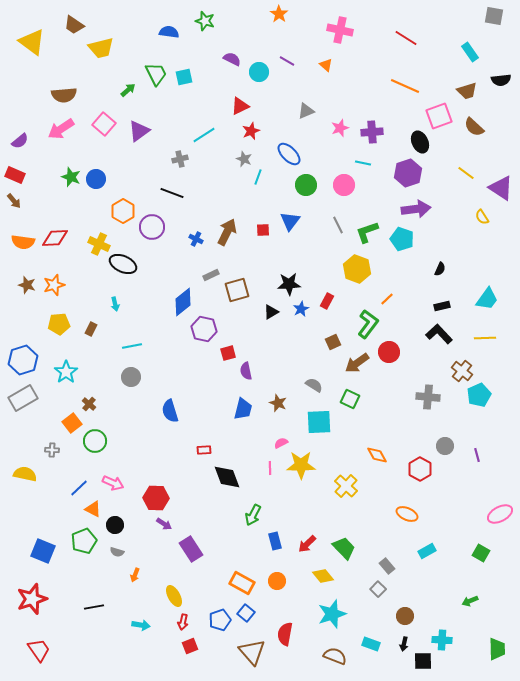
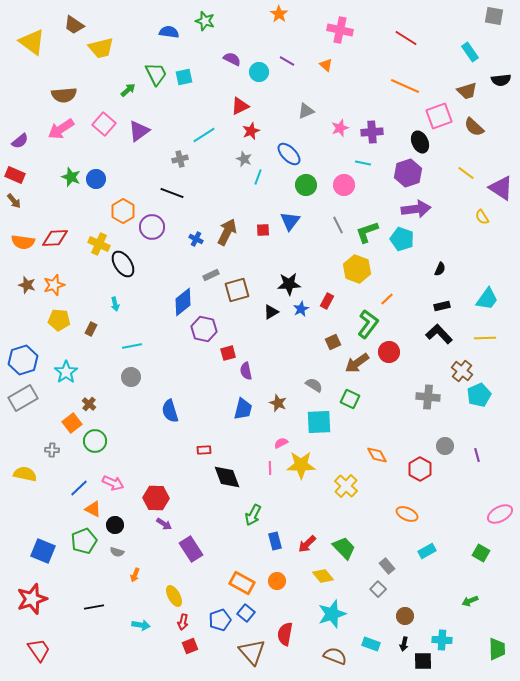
black ellipse at (123, 264): rotated 32 degrees clockwise
yellow pentagon at (59, 324): moved 4 px up; rotated 10 degrees clockwise
